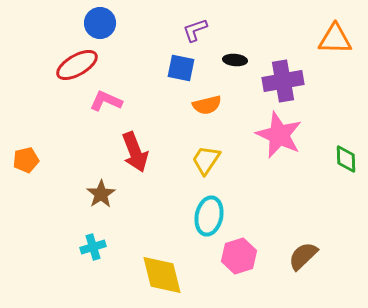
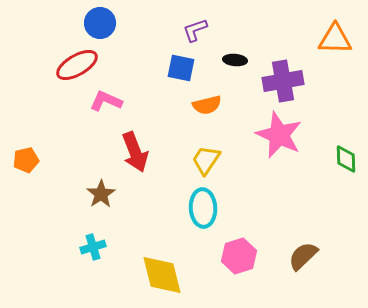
cyan ellipse: moved 6 px left, 8 px up; rotated 15 degrees counterclockwise
